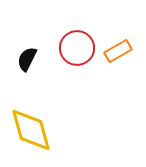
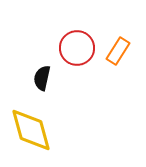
orange rectangle: rotated 28 degrees counterclockwise
black semicircle: moved 15 px right, 19 px down; rotated 15 degrees counterclockwise
